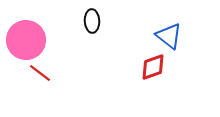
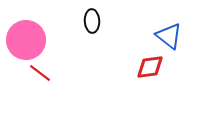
red diamond: moved 3 px left; rotated 12 degrees clockwise
